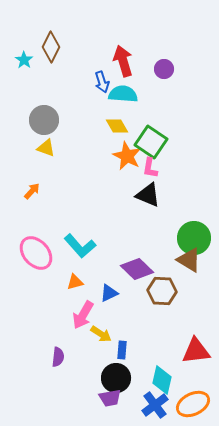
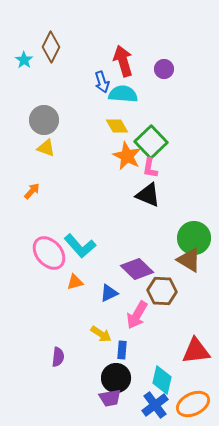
green square: rotated 12 degrees clockwise
pink ellipse: moved 13 px right
pink arrow: moved 54 px right
